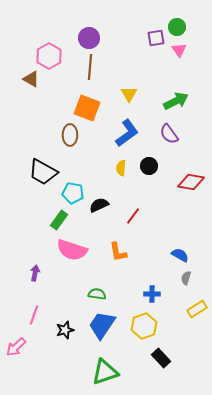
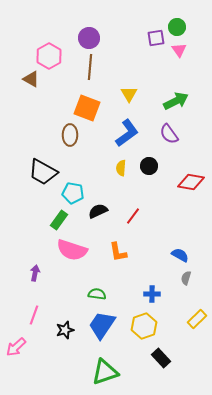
black semicircle: moved 1 px left, 6 px down
yellow rectangle: moved 10 px down; rotated 12 degrees counterclockwise
